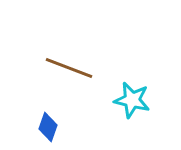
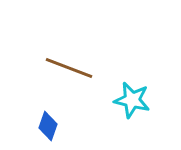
blue diamond: moved 1 px up
